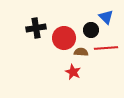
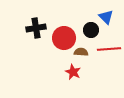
red line: moved 3 px right, 1 px down
